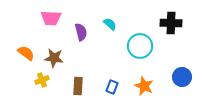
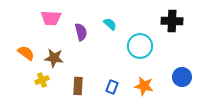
black cross: moved 1 px right, 2 px up
orange star: rotated 12 degrees counterclockwise
